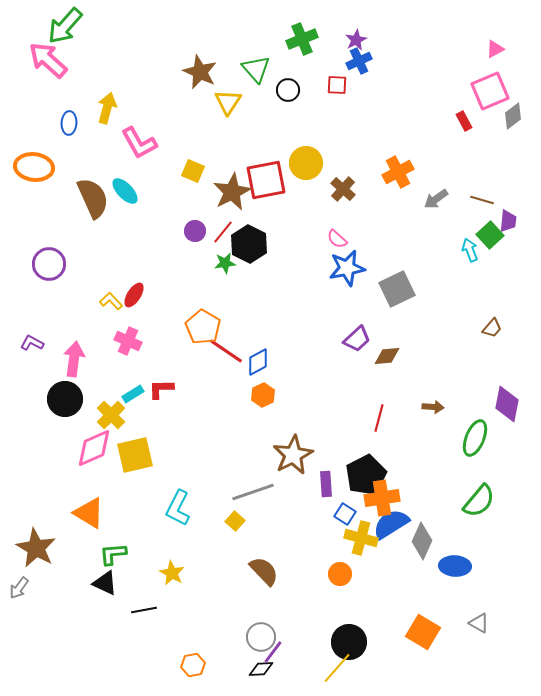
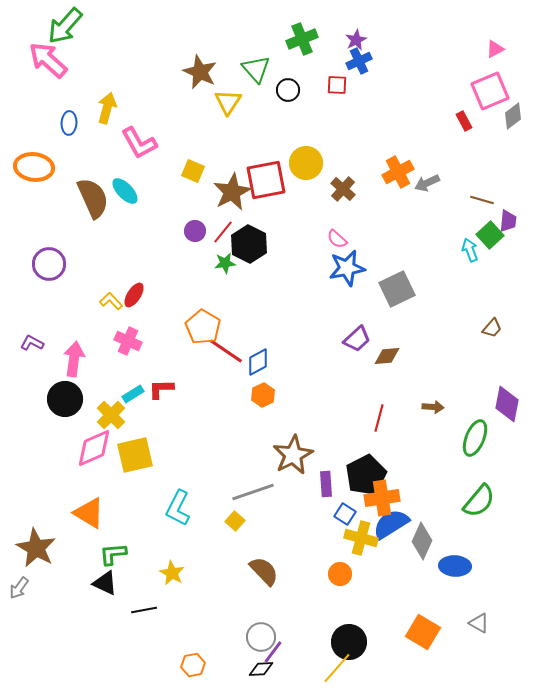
gray arrow at (436, 199): moved 9 px left, 16 px up; rotated 10 degrees clockwise
